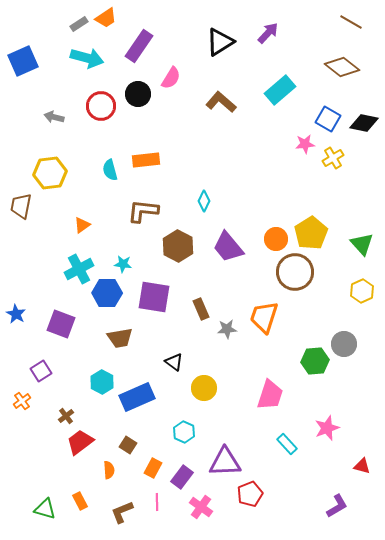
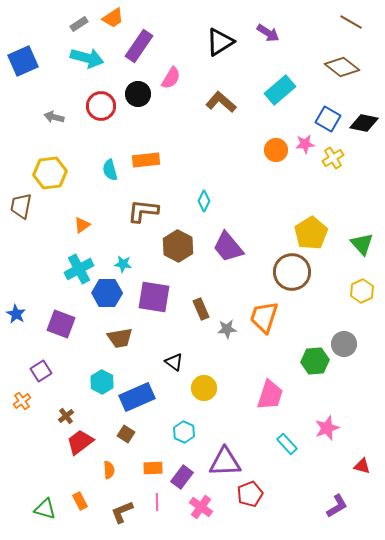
orange trapezoid at (106, 18): moved 7 px right
purple arrow at (268, 33): rotated 80 degrees clockwise
orange circle at (276, 239): moved 89 px up
brown circle at (295, 272): moved 3 px left
brown square at (128, 445): moved 2 px left, 11 px up
orange rectangle at (153, 468): rotated 60 degrees clockwise
